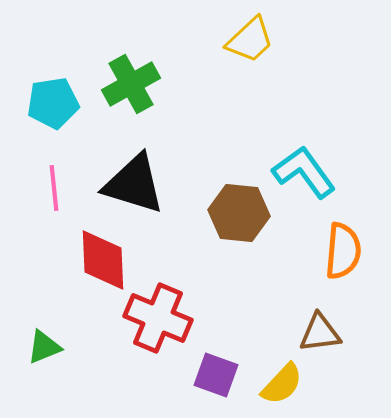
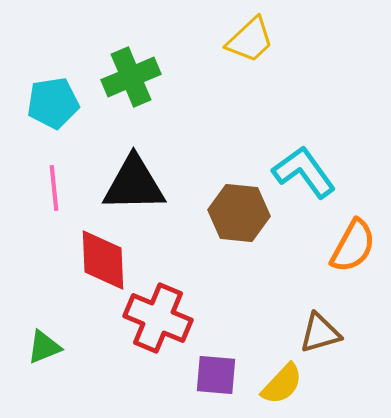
green cross: moved 7 px up; rotated 6 degrees clockwise
black triangle: rotated 18 degrees counterclockwise
orange semicircle: moved 10 px right, 5 px up; rotated 24 degrees clockwise
brown triangle: rotated 9 degrees counterclockwise
purple square: rotated 15 degrees counterclockwise
